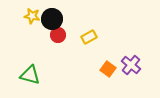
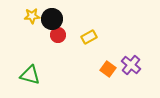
yellow star: rotated 14 degrees counterclockwise
